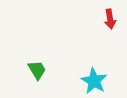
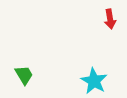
green trapezoid: moved 13 px left, 5 px down
